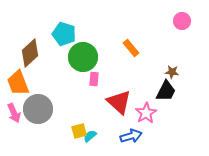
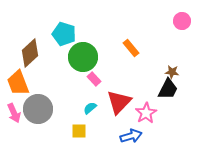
pink rectangle: rotated 48 degrees counterclockwise
black trapezoid: moved 2 px right, 2 px up
red triangle: rotated 32 degrees clockwise
yellow square: rotated 14 degrees clockwise
cyan semicircle: moved 28 px up
